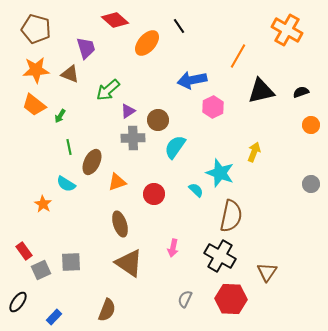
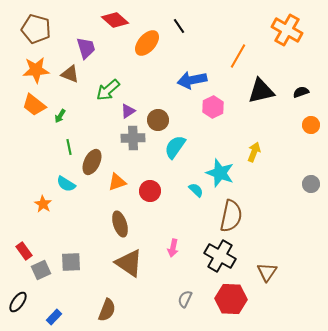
red circle at (154, 194): moved 4 px left, 3 px up
